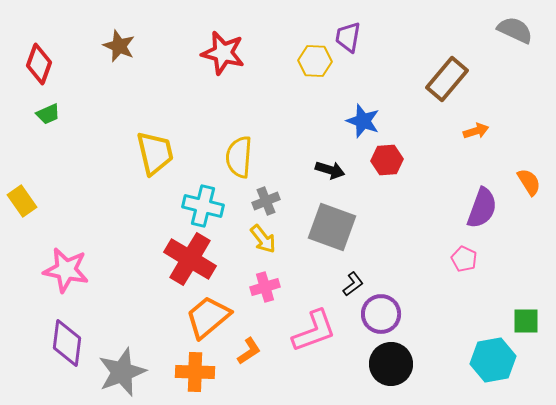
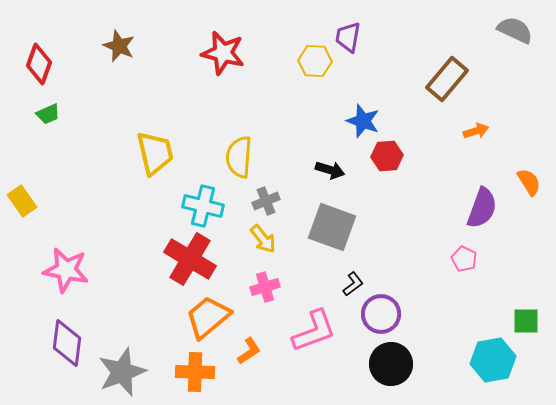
red hexagon: moved 4 px up
